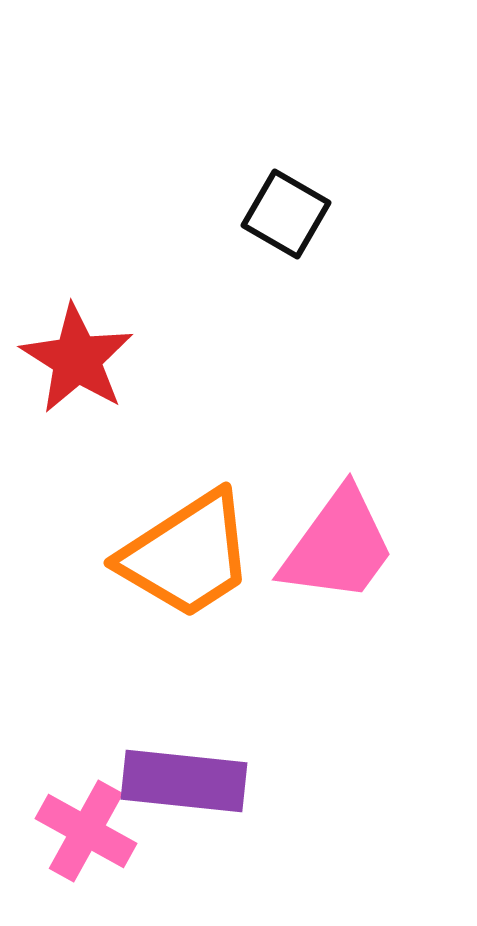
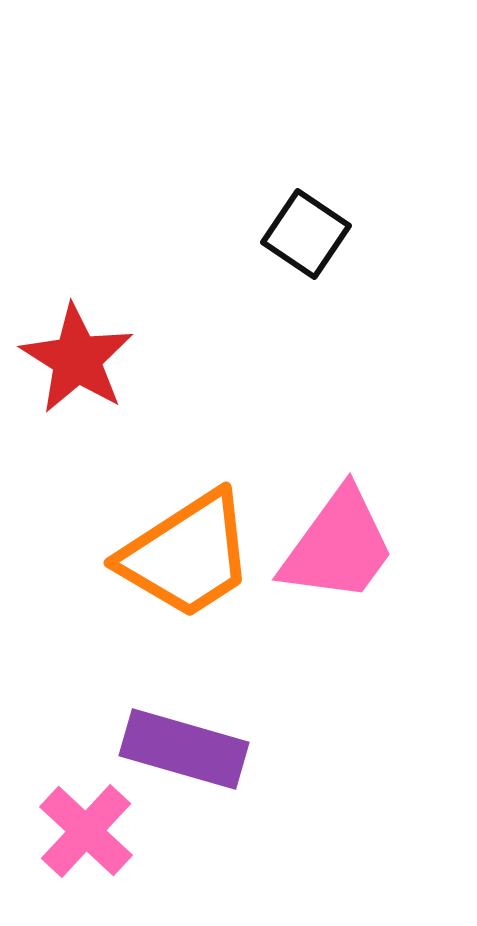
black square: moved 20 px right, 20 px down; rotated 4 degrees clockwise
purple rectangle: moved 32 px up; rotated 10 degrees clockwise
pink cross: rotated 14 degrees clockwise
